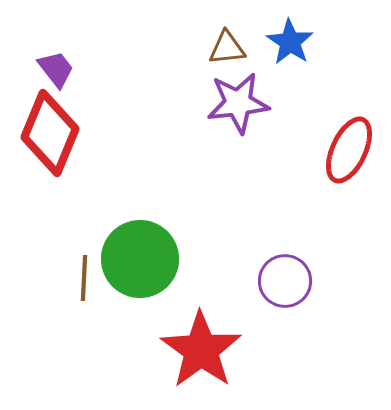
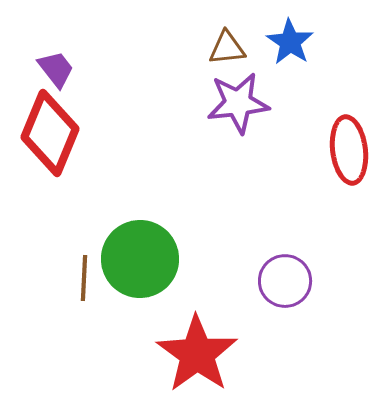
red ellipse: rotated 32 degrees counterclockwise
red star: moved 4 px left, 4 px down
